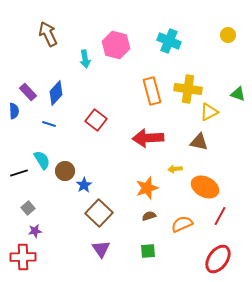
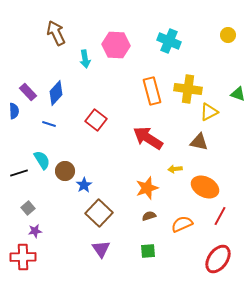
brown arrow: moved 8 px right, 1 px up
pink hexagon: rotated 12 degrees counterclockwise
red arrow: rotated 36 degrees clockwise
